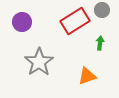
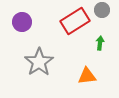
orange triangle: rotated 12 degrees clockwise
